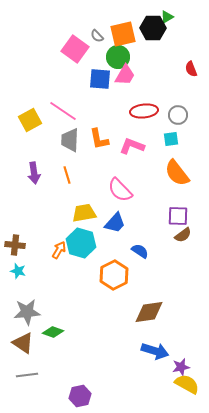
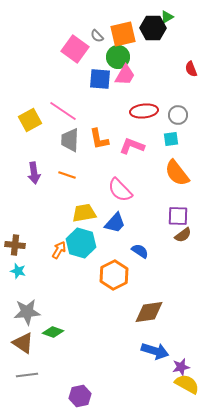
orange line: rotated 54 degrees counterclockwise
